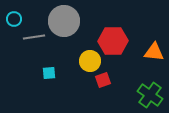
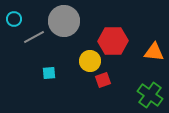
gray line: rotated 20 degrees counterclockwise
